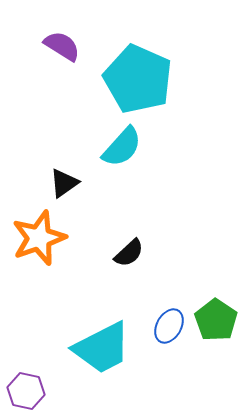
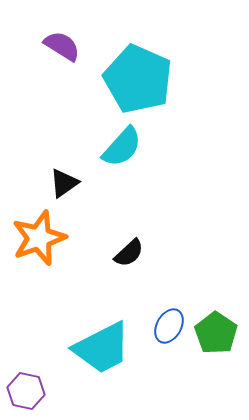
green pentagon: moved 13 px down
